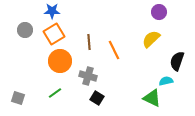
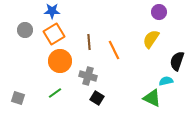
yellow semicircle: rotated 12 degrees counterclockwise
